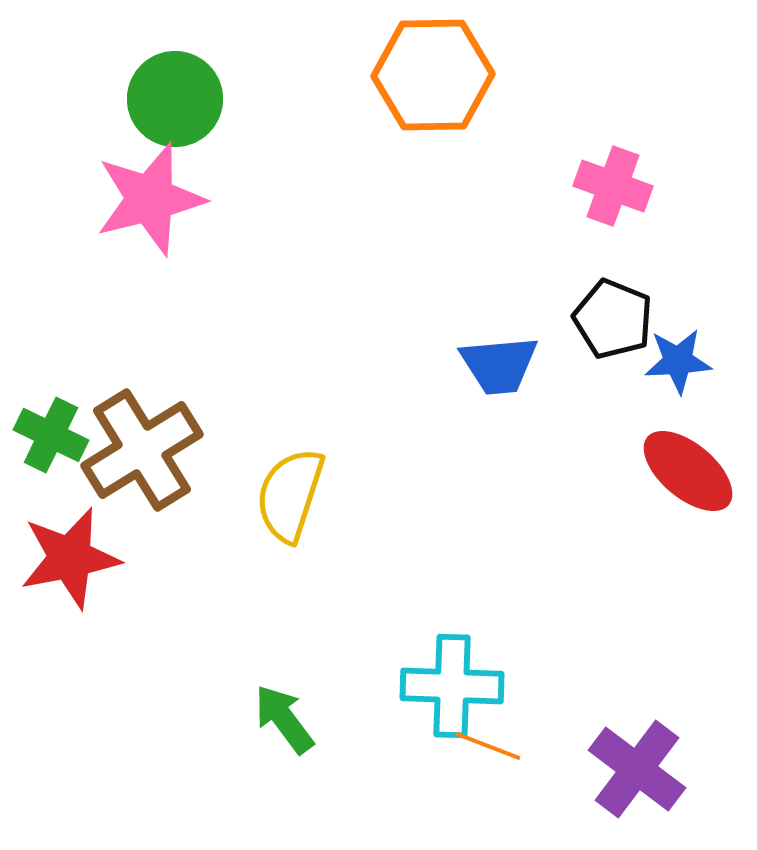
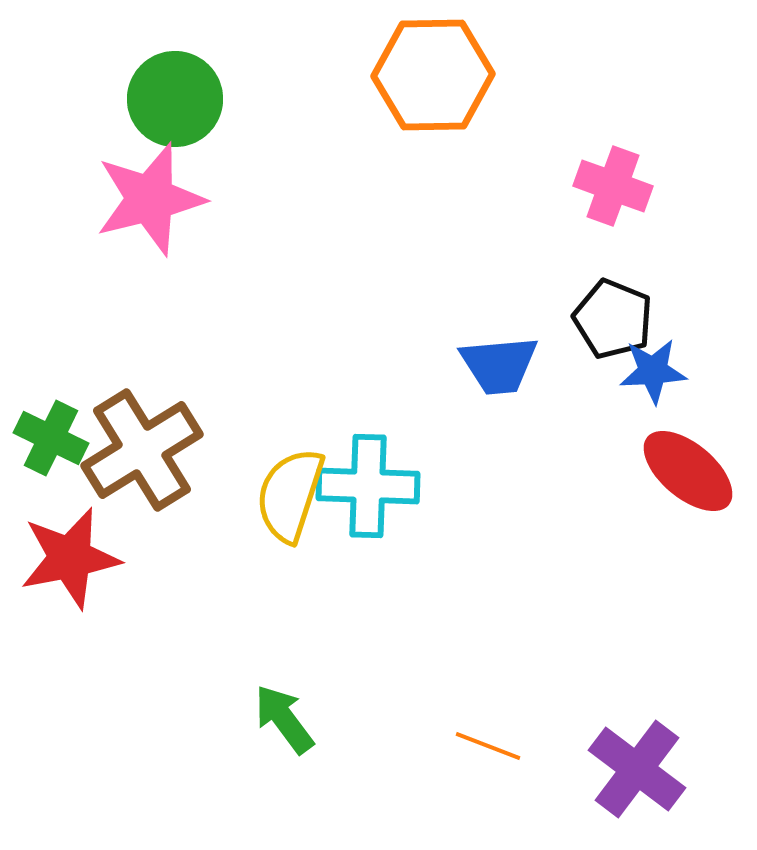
blue star: moved 25 px left, 10 px down
green cross: moved 3 px down
cyan cross: moved 84 px left, 200 px up
